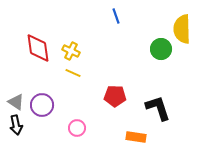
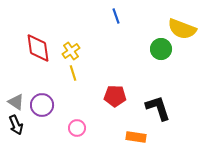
yellow semicircle: rotated 68 degrees counterclockwise
yellow cross: rotated 30 degrees clockwise
yellow line: rotated 49 degrees clockwise
black arrow: rotated 12 degrees counterclockwise
